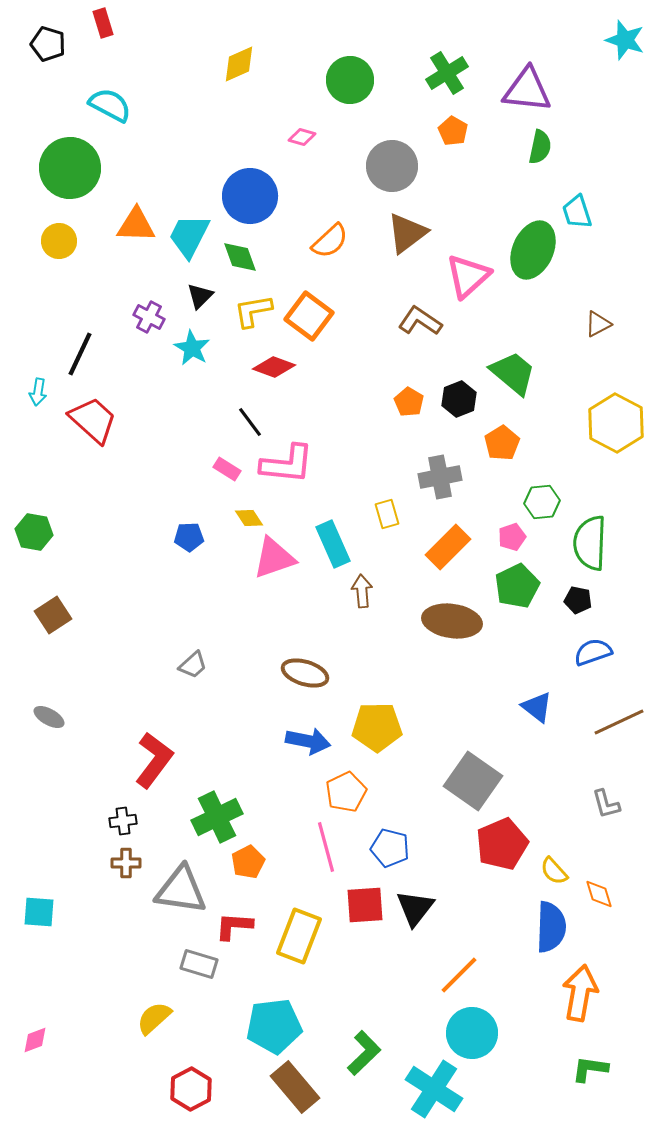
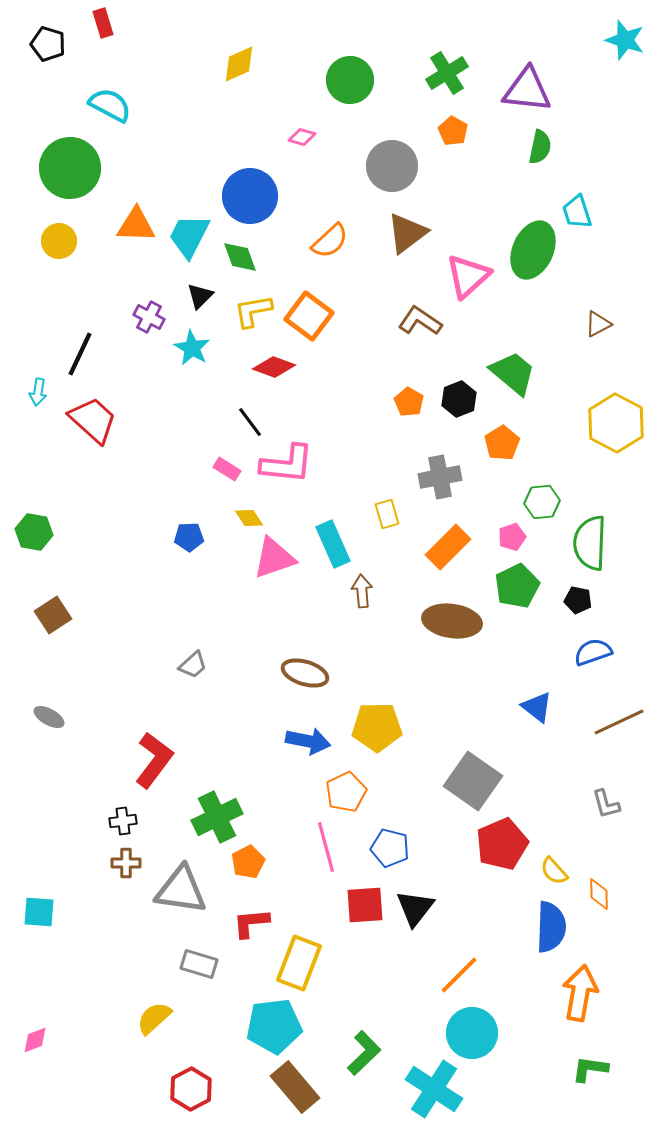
orange diamond at (599, 894): rotated 16 degrees clockwise
red L-shape at (234, 926): moved 17 px right, 3 px up; rotated 9 degrees counterclockwise
yellow rectangle at (299, 936): moved 27 px down
